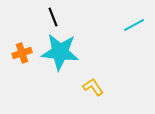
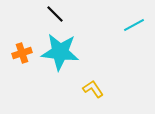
black line: moved 2 px right, 3 px up; rotated 24 degrees counterclockwise
yellow L-shape: moved 2 px down
